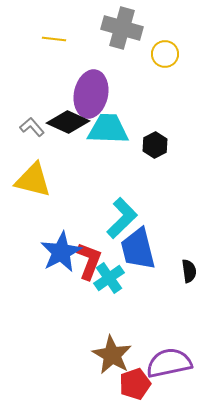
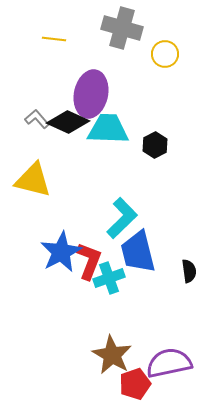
gray L-shape: moved 5 px right, 8 px up
blue trapezoid: moved 3 px down
cyan cross: rotated 16 degrees clockwise
